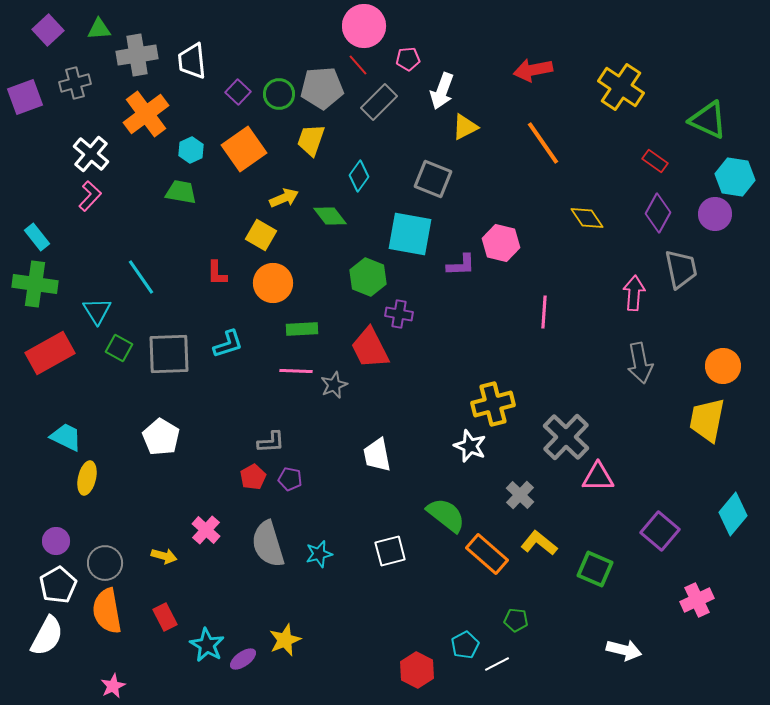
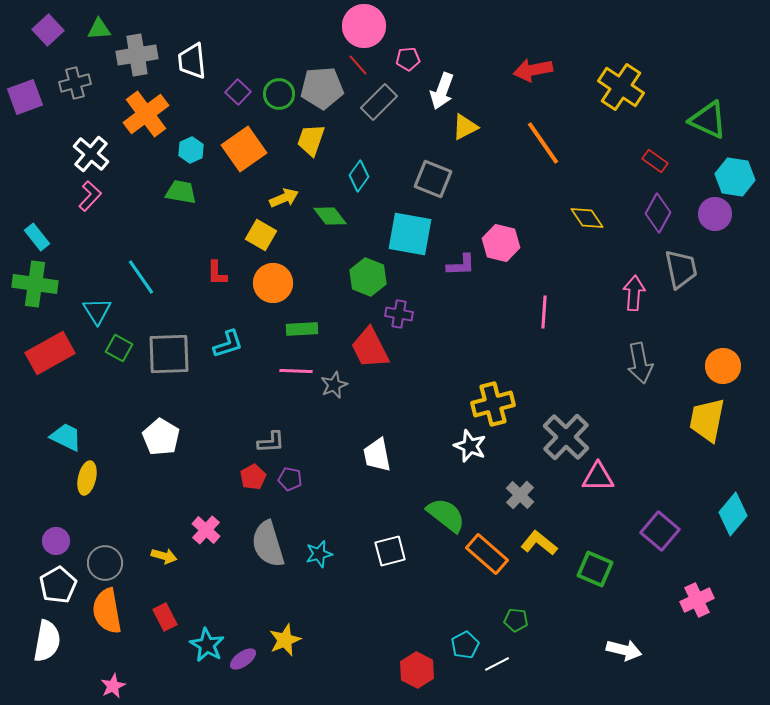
white semicircle at (47, 636): moved 5 px down; rotated 18 degrees counterclockwise
